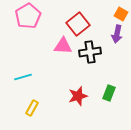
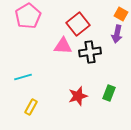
yellow rectangle: moved 1 px left, 1 px up
